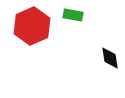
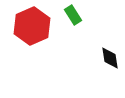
green rectangle: rotated 48 degrees clockwise
